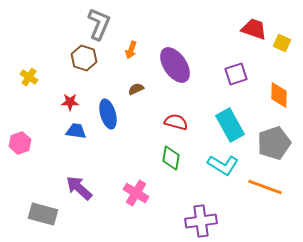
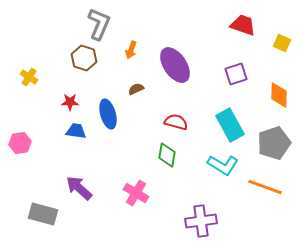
red trapezoid: moved 11 px left, 4 px up
pink hexagon: rotated 10 degrees clockwise
green diamond: moved 4 px left, 3 px up
